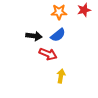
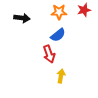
black arrow: moved 12 px left, 18 px up
red arrow: moved 1 px right; rotated 48 degrees clockwise
